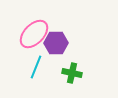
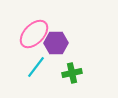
cyan line: rotated 15 degrees clockwise
green cross: rotated 24 degrees counterclockwise
